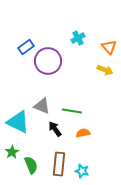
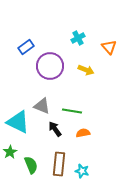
purple circle: moved 2 px right, 5 px down
yellow arrow: moved 19 px left
green star: moved 2 px left
